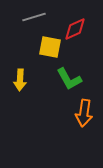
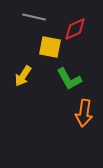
gray line: rotated 30 degrees clockwise
yellow arrow: moved 3 px right, 4 px up; rotated 30 degrees clockwise
